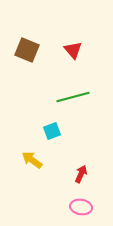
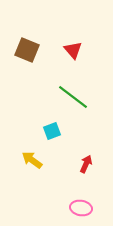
green line: rotated 52 degrees clockwise
red arrow: moved 5 px right, 10 px up
pink ellipse: moved 1 px down
